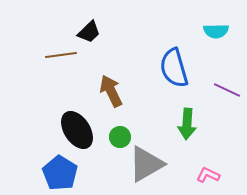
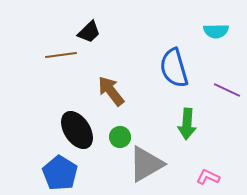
brown arrow: rotated 12 degrees counterclockwise
pink L-shape: moved 2 px down
